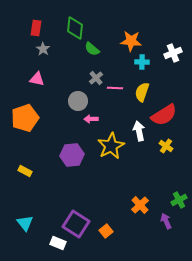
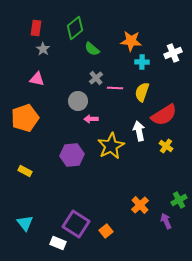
green diamond: rotated 45 degrees clockwise
